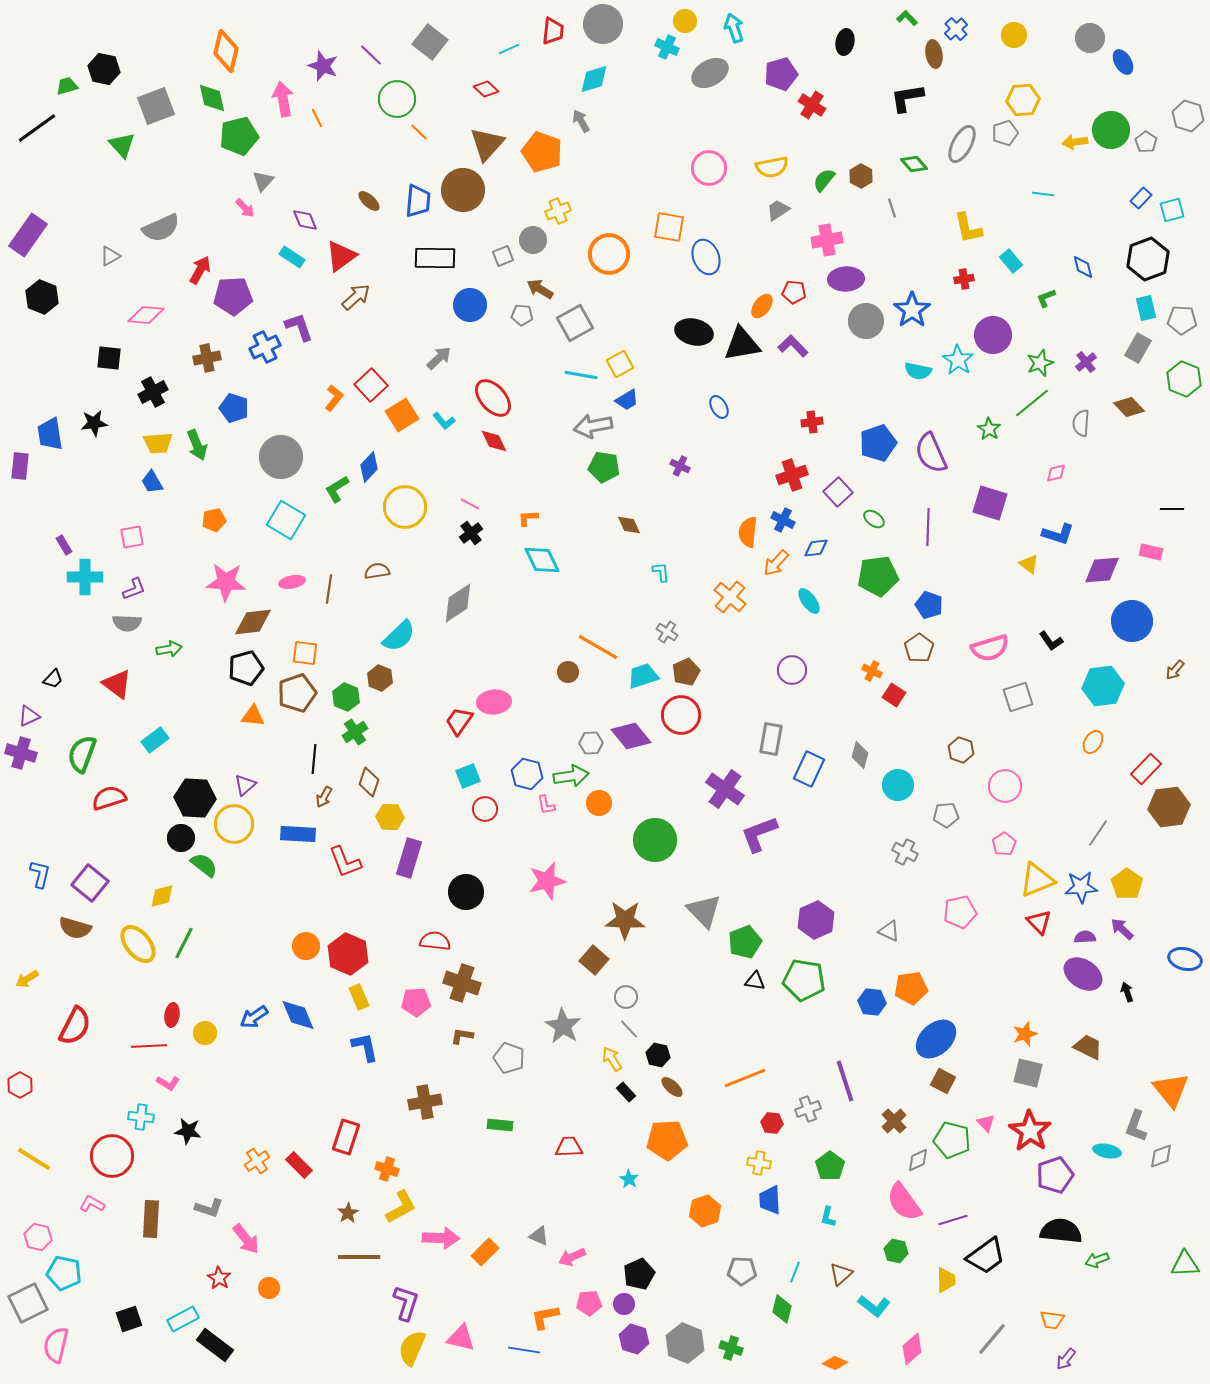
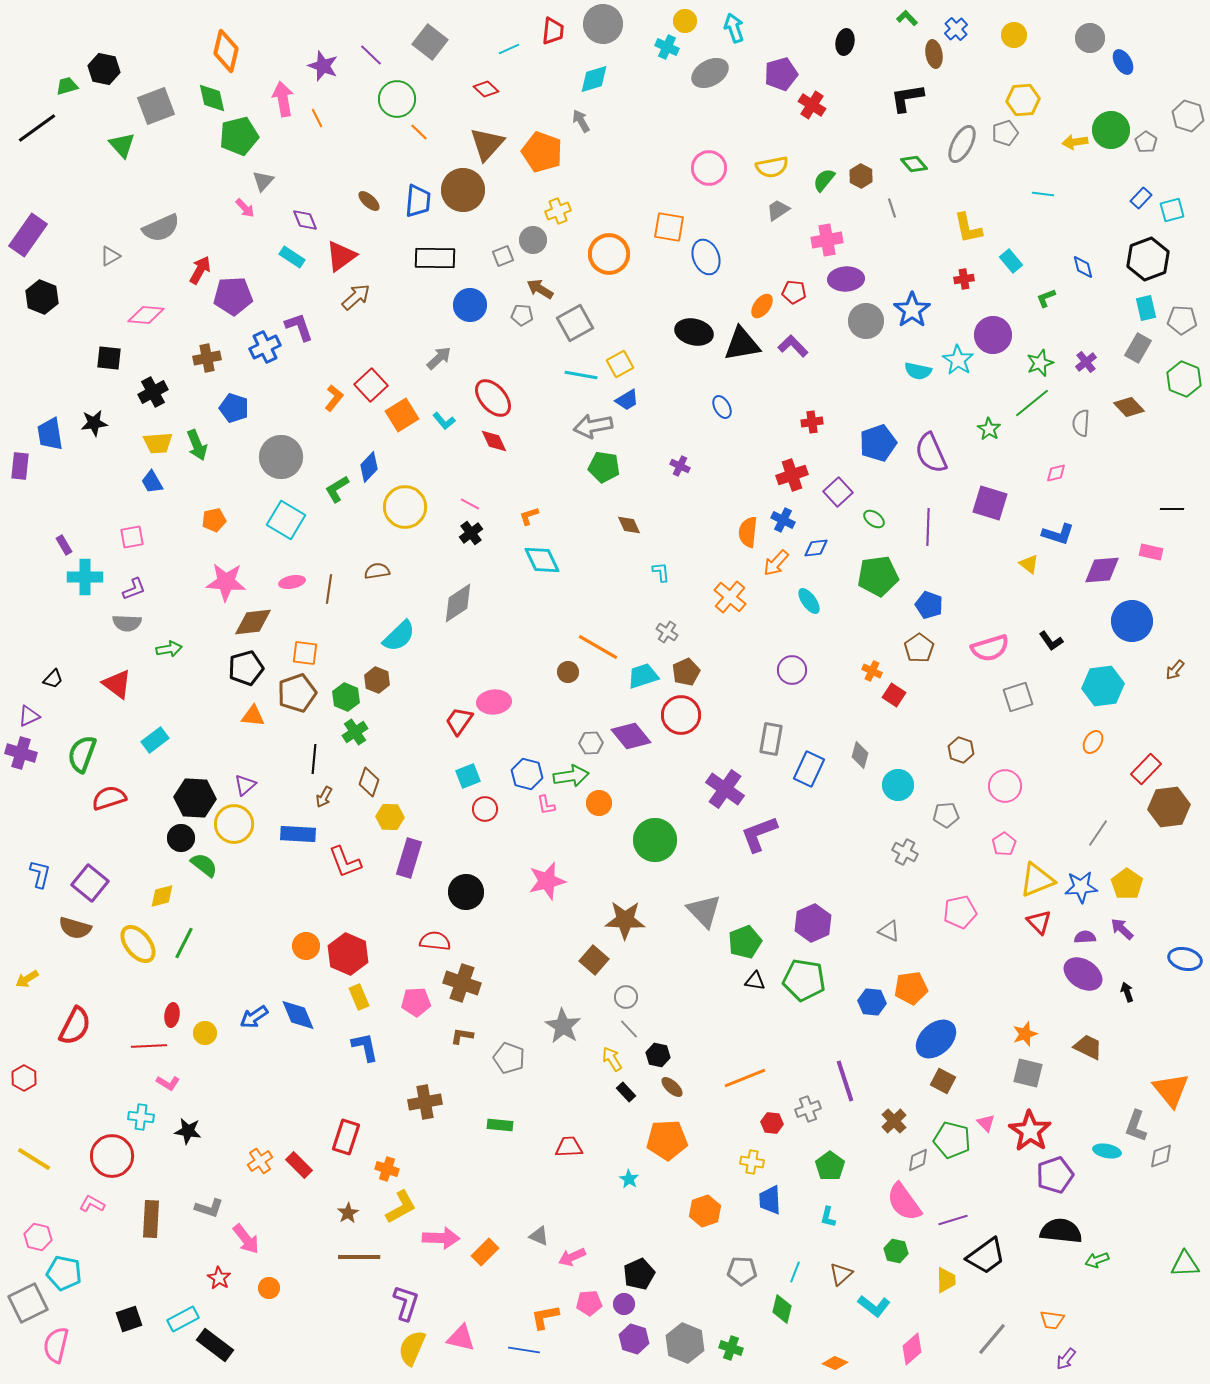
blue ellipse at (719, 407): moved 3 px right
orange L-shape at (528, 518): moved 1 px right, 2 px up; rotated 15 degrees counterclockwise
brown hexagon at (380, 678): moved 3 px left, 2 px down
purple hexagon at (816, 920): moved 3 px left, 3 px down
red hexagon at (20, 1085): moved 4 px right, 7 px up
orange cross at (257, 1161): moved 3 px right
yellow cross at (759, 1163): moved 7 px left, 1 px up
